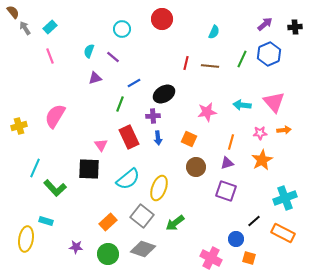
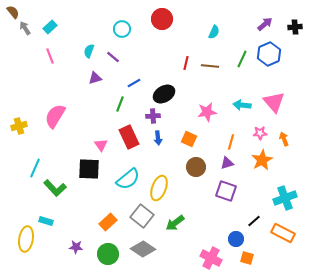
orange arrow at (284, 130): moved 9 px down; rotated 104 degrees counterclockwise
gray diamond at (143, 249): rotated 15 degrees clockwise
orange square at (249, 258): moved 2 px left
